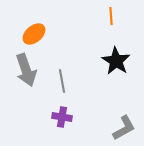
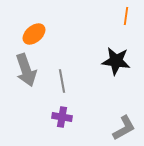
orange line: moved 15 px right; rotated 12 degrees clockwise
black star: rotated 24 degrees counterclockwise
